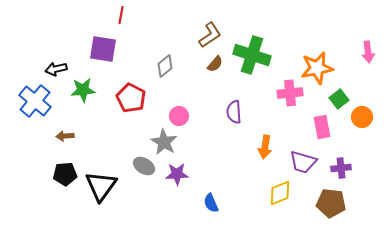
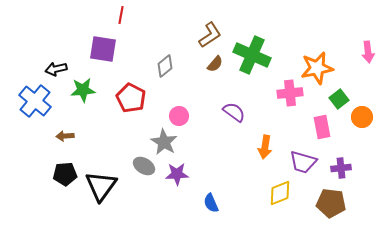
green cross: rotated 6 degrees clockwise
purple semicircle: rotated 130 degrees clockwise
